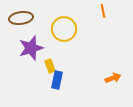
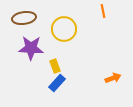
brown ellipse: moved 3 px right
purple star: rotated 20 degrees clockwise
yellow rectangle: moved 5 px right
blue rectangle: moved 3 px down; rotated 30 degrees clockwise
